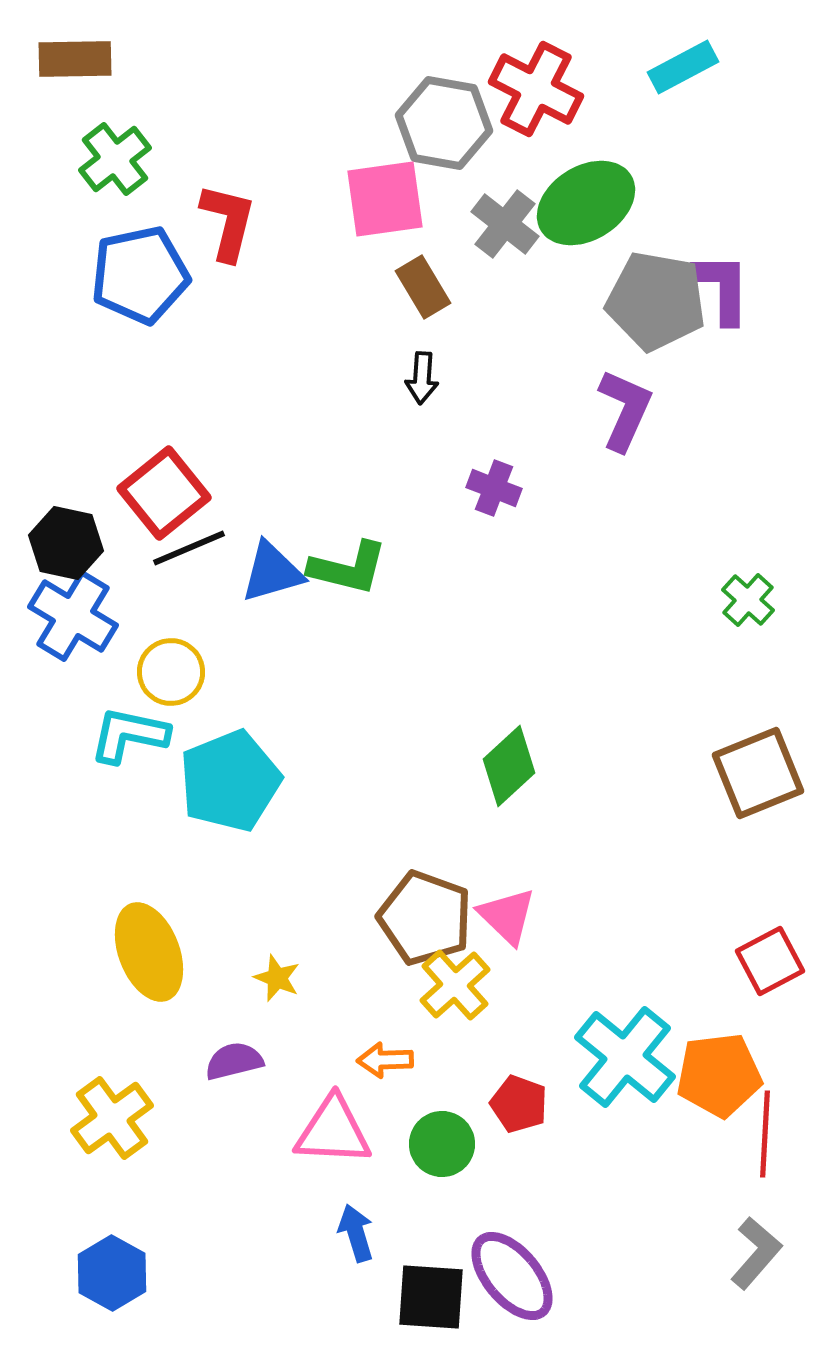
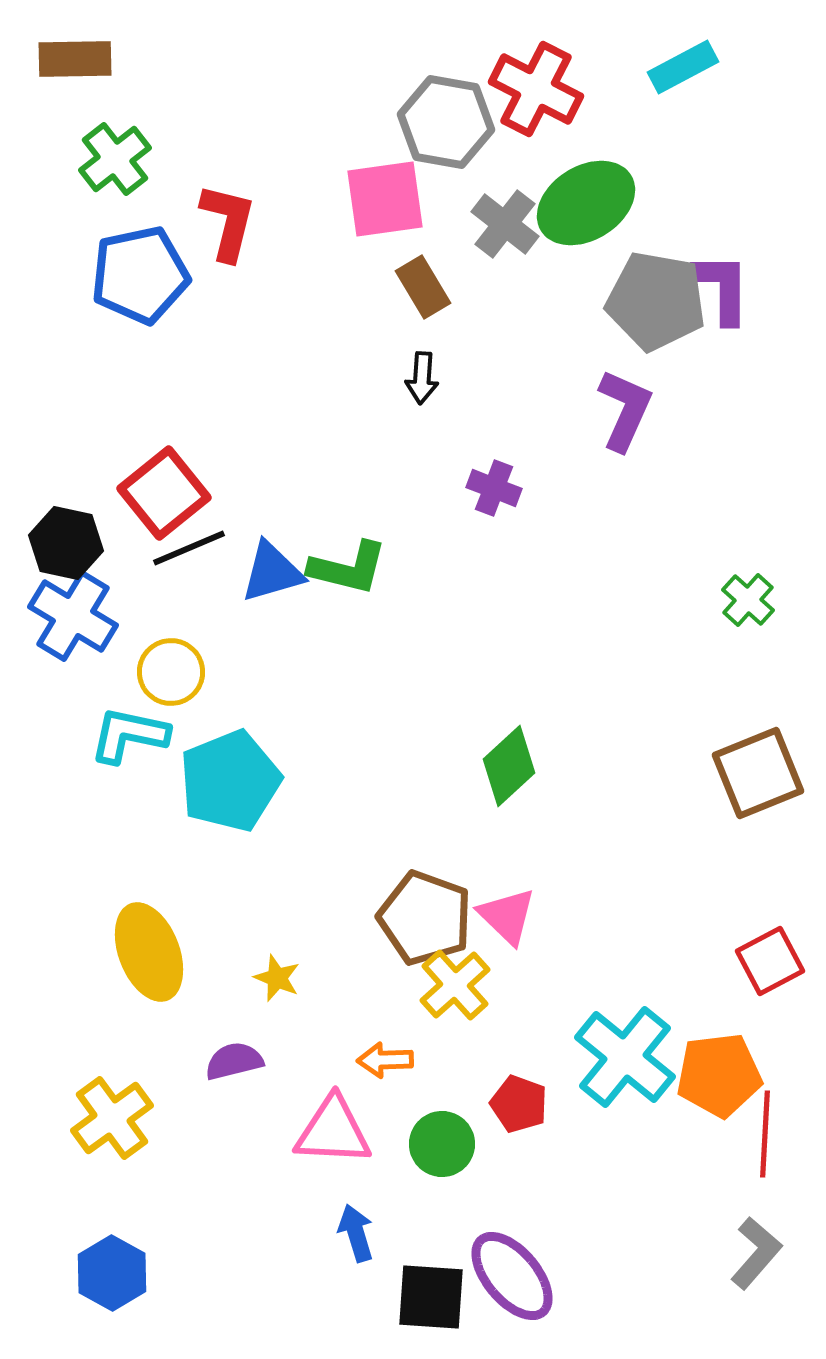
gray hexagon at (444, 123): moved 2 px right, 1 px up
